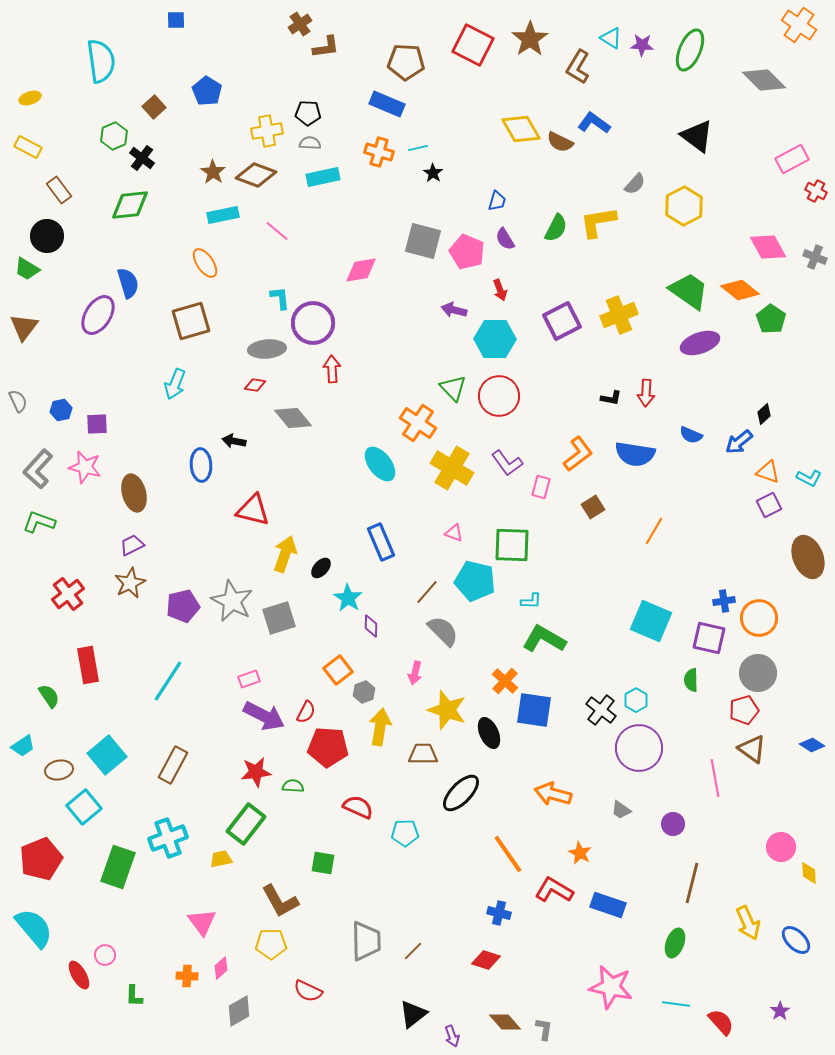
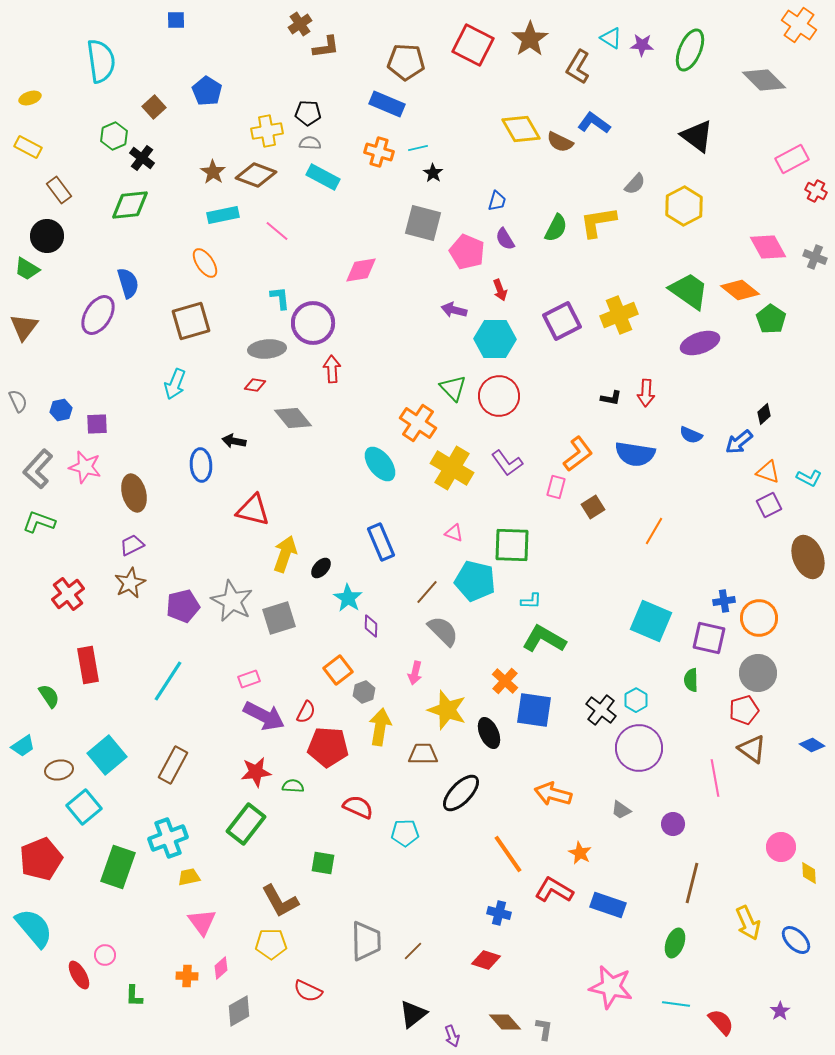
cyan rectangle at (323, 177): rotated 40 degrees clockwise
gray square at (423, 241): moved 18 px up
pink rectangle at (541, 487): moved 15 px right
yellow trapezoid at (221, 859): moved 32 px left, 18 px down
